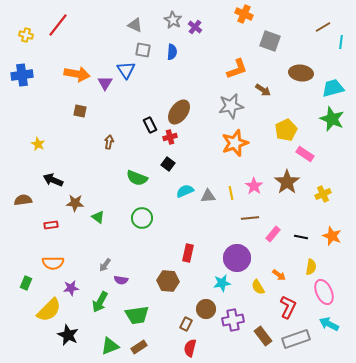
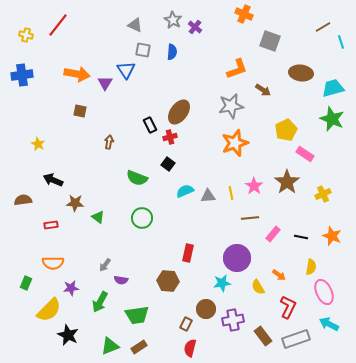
cyan line at (341, 42): rotated 24 degrees counterclockwise
